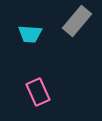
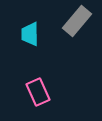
cyan trapezoid: rotated 85 degrees clockwise
